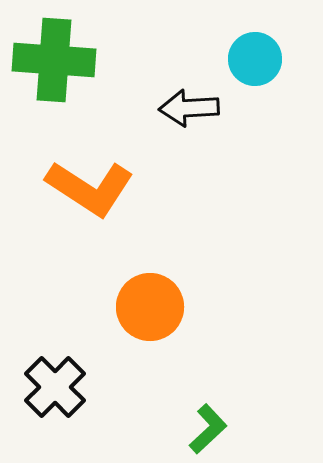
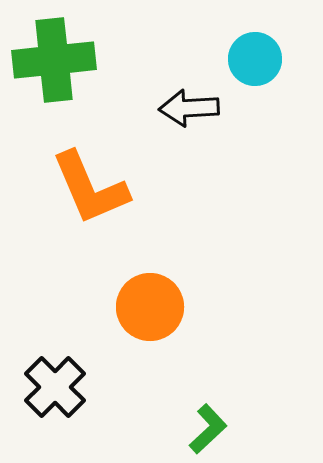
green cross: rotated 10 degrees counterclockwise
orange L-shape: rotated 34 degrees clockwise
